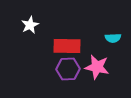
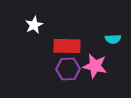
white star: moved 4 px right
cyan semicircle: moved 1 px down
pink star: moved 2 px left, 1 px up
